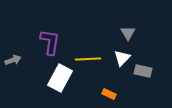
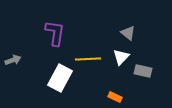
gray triangle: rotated 21 degrees counterclockwise
purple L-shape: moved 5 px right, 9 px up
white triangle: moved 1 px left, 1 px up
orange rectangle: moved 6 px right, 3 px down
